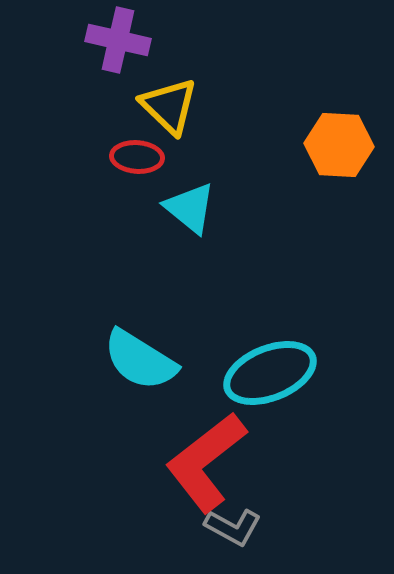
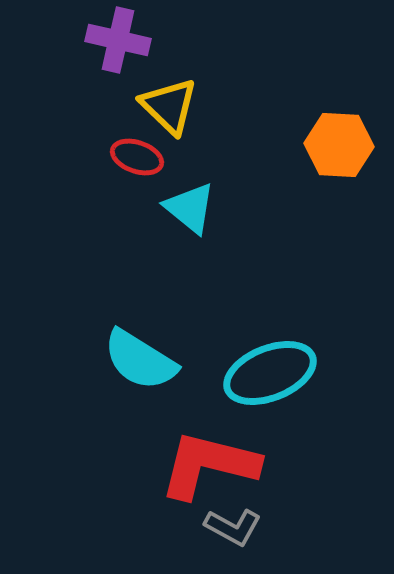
red ellipse: rotated 15 degrees clockwise
red L-shape: moved 3 px right, 3 px down; rotated 52 degrees clockwise
